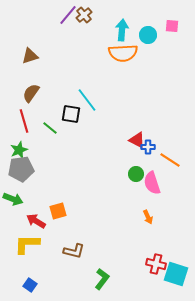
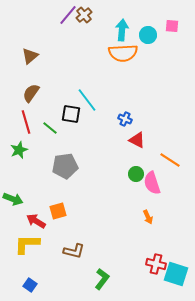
brown triangle: rotated 24 degrees counterclockwise
red line: moved 2 px right, 1 px down
blue cross: moved 23 px left, 28 px up; rotated 24 degrees clockwise
gray pentagon: moved 44 px right, 3 px up
